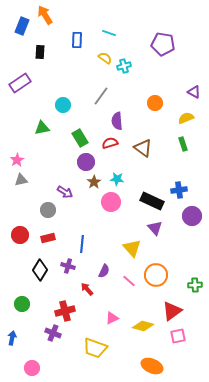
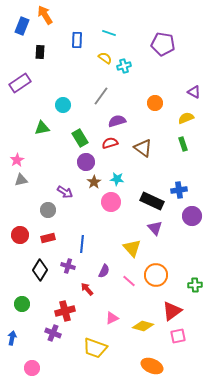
purple semicircle at (117, 121): rotated 78 degrees clockwise
